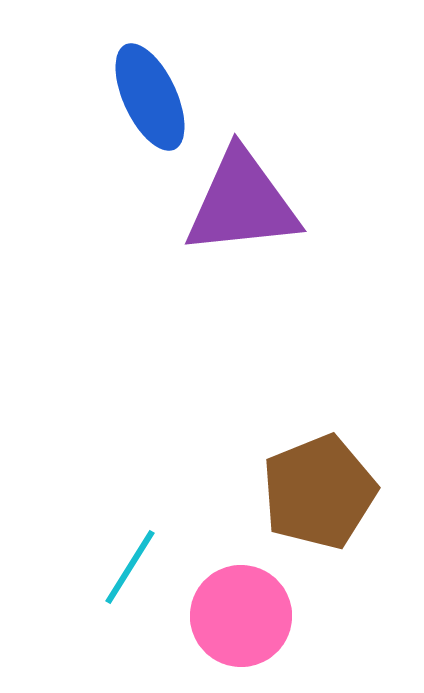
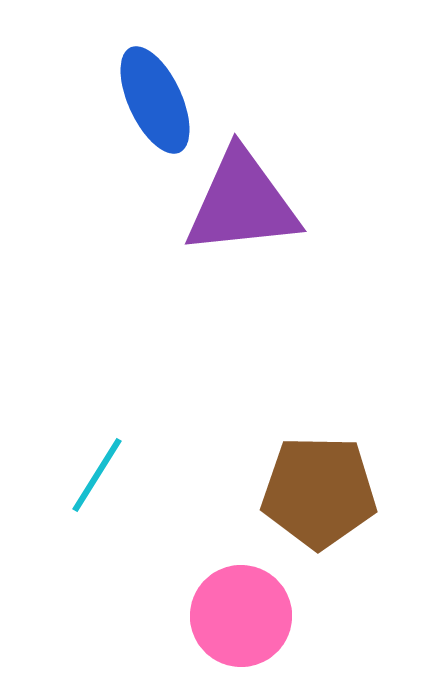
blue ellipse: moved 5 px right, 3 px down
brown pentagon: rotated 23 degrees clockwise
cyan line: moved 33 px left, 92 px up
